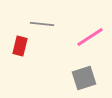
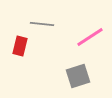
gray square: moved 6 px left, 2 px up
